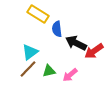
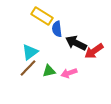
yellow rectangle: moved 4 px right, 2 px down
brown line: moved 1 px up
pink arrow: moved 1 px left, 2 px up; rotated 21 degrees clockwise
